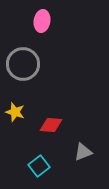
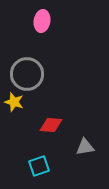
gray circle: moved 4 px right, 10 px down
yellow star: moved 1 px left, 10 px up
gray triangle: moved 2 px right, 5 px up; rotated 12 degrees clockwise
cyan square: rotated 20 degrees clockwise
